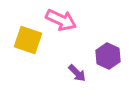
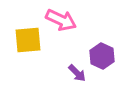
yellow square: rotated 24 degrees counterclockwise
purple hexagon: moved 6 px left
